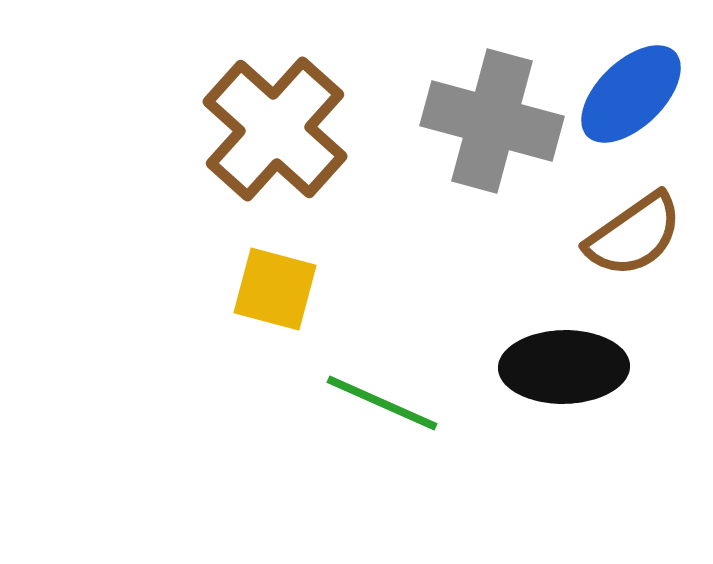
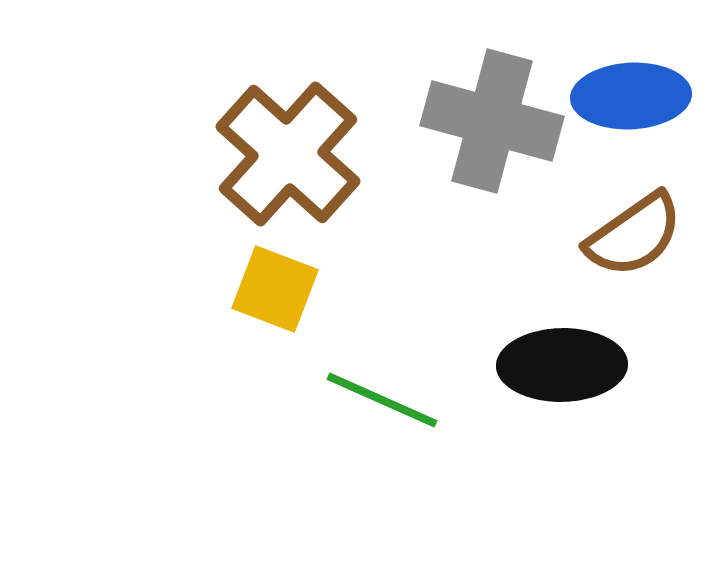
blue ellipse: moved 2 px down; rotated 41 degrees clockwise
brown cross: moved 13 px right, 25 px down
yellow square: rotated 6 degrees clockwise
black ellipse: moved 2 px left, 2 px up
green line: moved 3 px up
